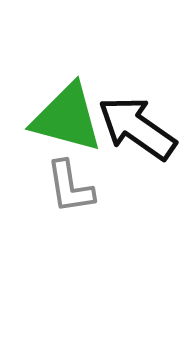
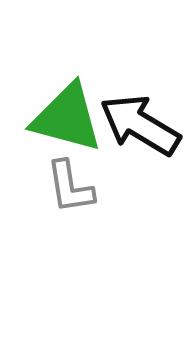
black arrow: moved 3 px right, 3 px up; rotated 4 degrees counterclockwise
